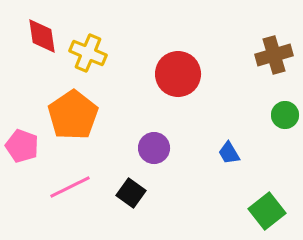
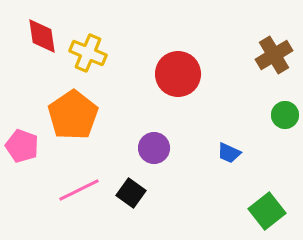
brown cross: rotated 15 degrees counterclockwise
blue trapezoid: rotated 35 degrees counterclockwise
pink line: moved 9 px right, 3 px down
